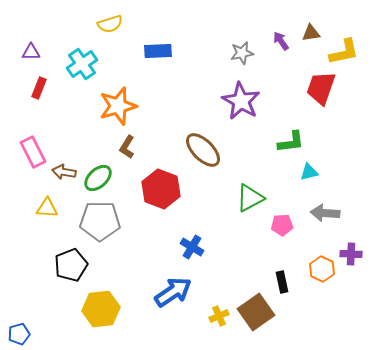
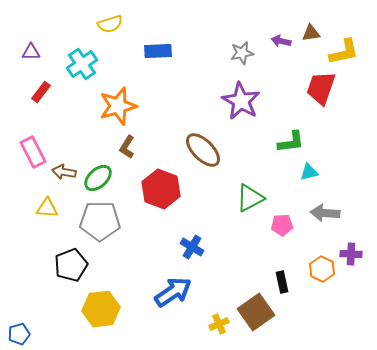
purple arrow: rotated 42 degrees counterclockwise
red rectangle: moved 2 px right, 4 px down; rotated 15 degrees clockwise
yellow cross: moved 8 px down
